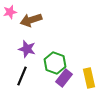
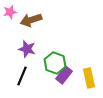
purple rectangle: moved 3 px up
